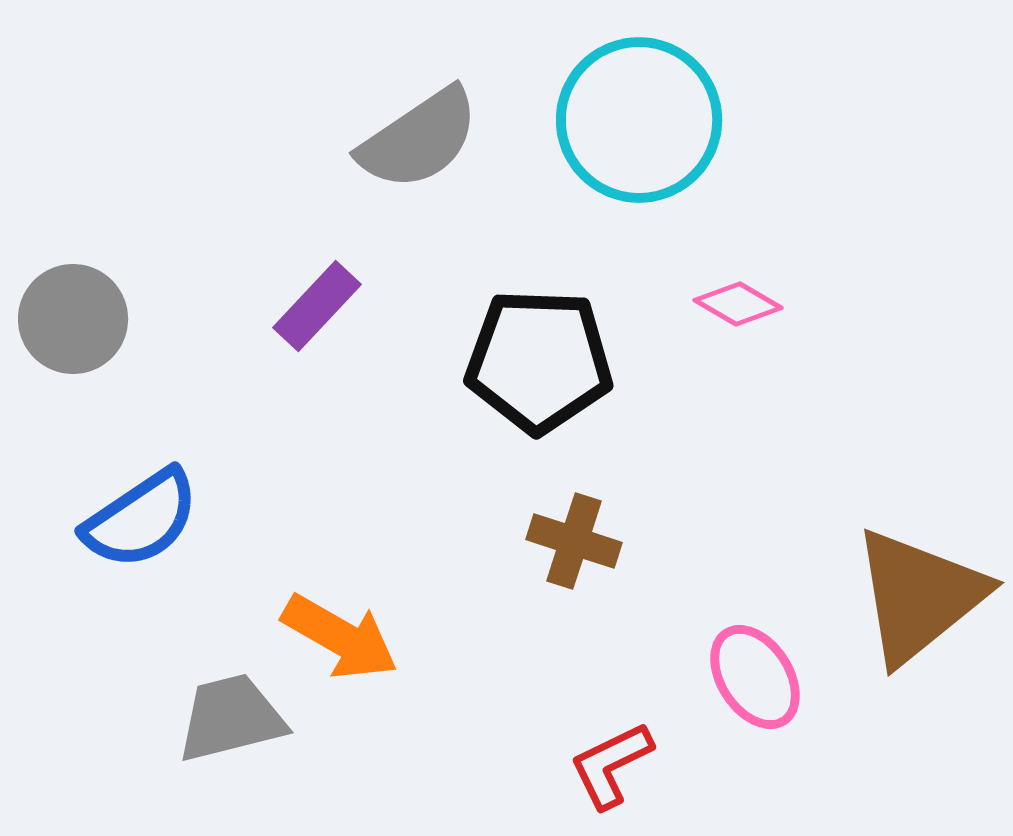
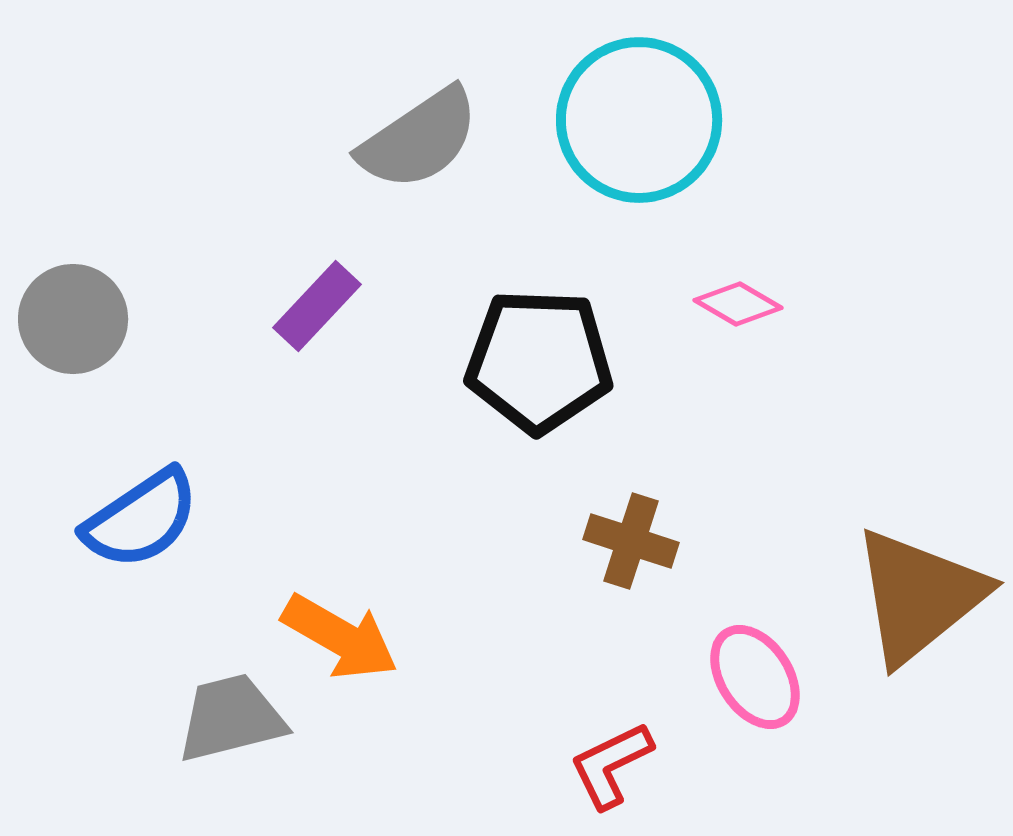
brown cross: moved 57 px right
